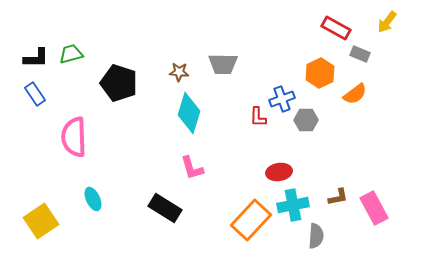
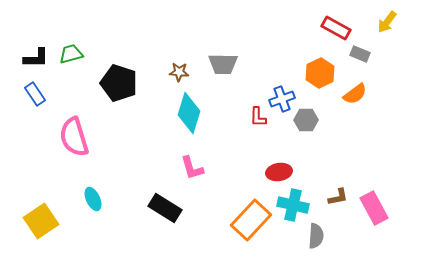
pink semicircle: rotated 15 degrees counterclockwise
cyan cross: rotated 24 degrees clockwise
